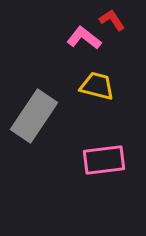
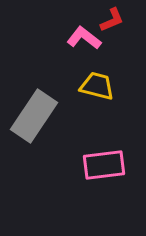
red L-shape: rotated 100 degrees clockwise
pink rectangle: moved 5 px down
